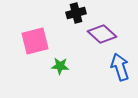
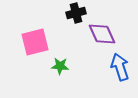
purple diamond: rotated 24 degrees clockwise
pink square: moved 1 px down
